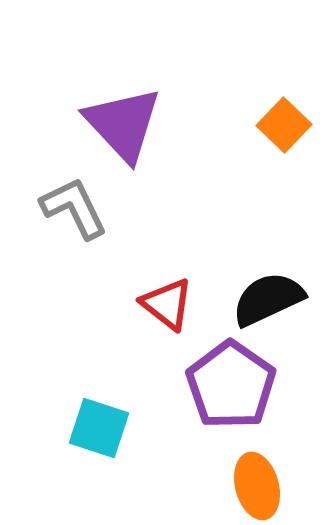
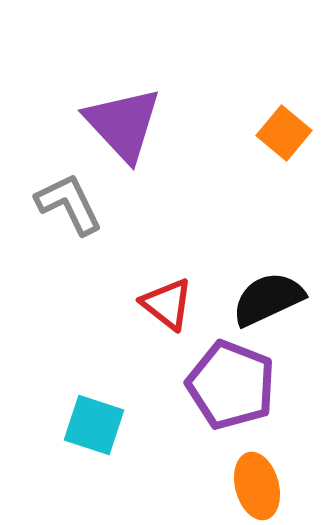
orange square: moved 8 px down; rotated 4 degrees counterclockwise
gray L-shape: moved 5 px left, 4 px up
purple pentagon: rotated 14 degrees counterclockwise
cyan square: moved 5 px left, 3 px up
